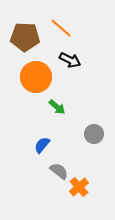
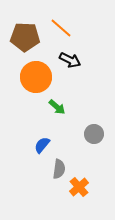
gray semicircle: moved 2 px up; rotated 60 degrees clockwise
